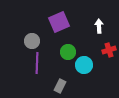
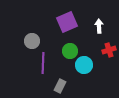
purple square: moved 8 px right
green circle: moved 2 px right, 1 px up
purple line: moved 6 px right
